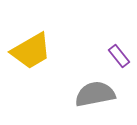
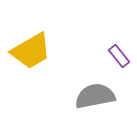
gray semicircle: moved 2 px down
